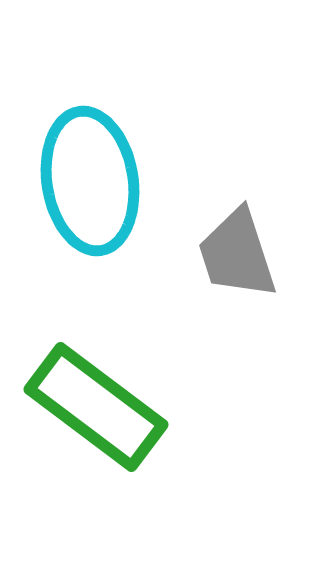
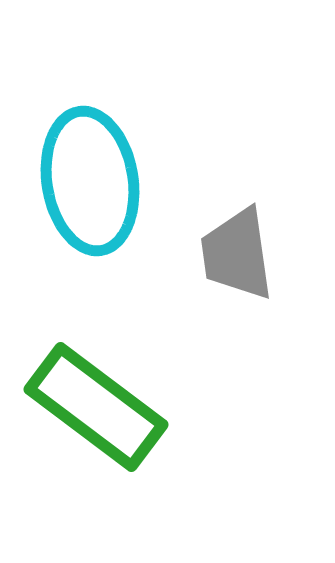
gray trapezoid: rotated 10 degrees clockwise
